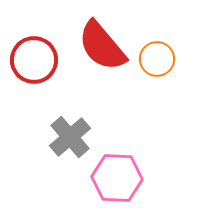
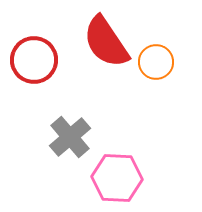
red semicircle: moved 4 px right, 4 px up; rotated 6 degrees clockwise
orange circle: moved 1 px left, 3 px down
